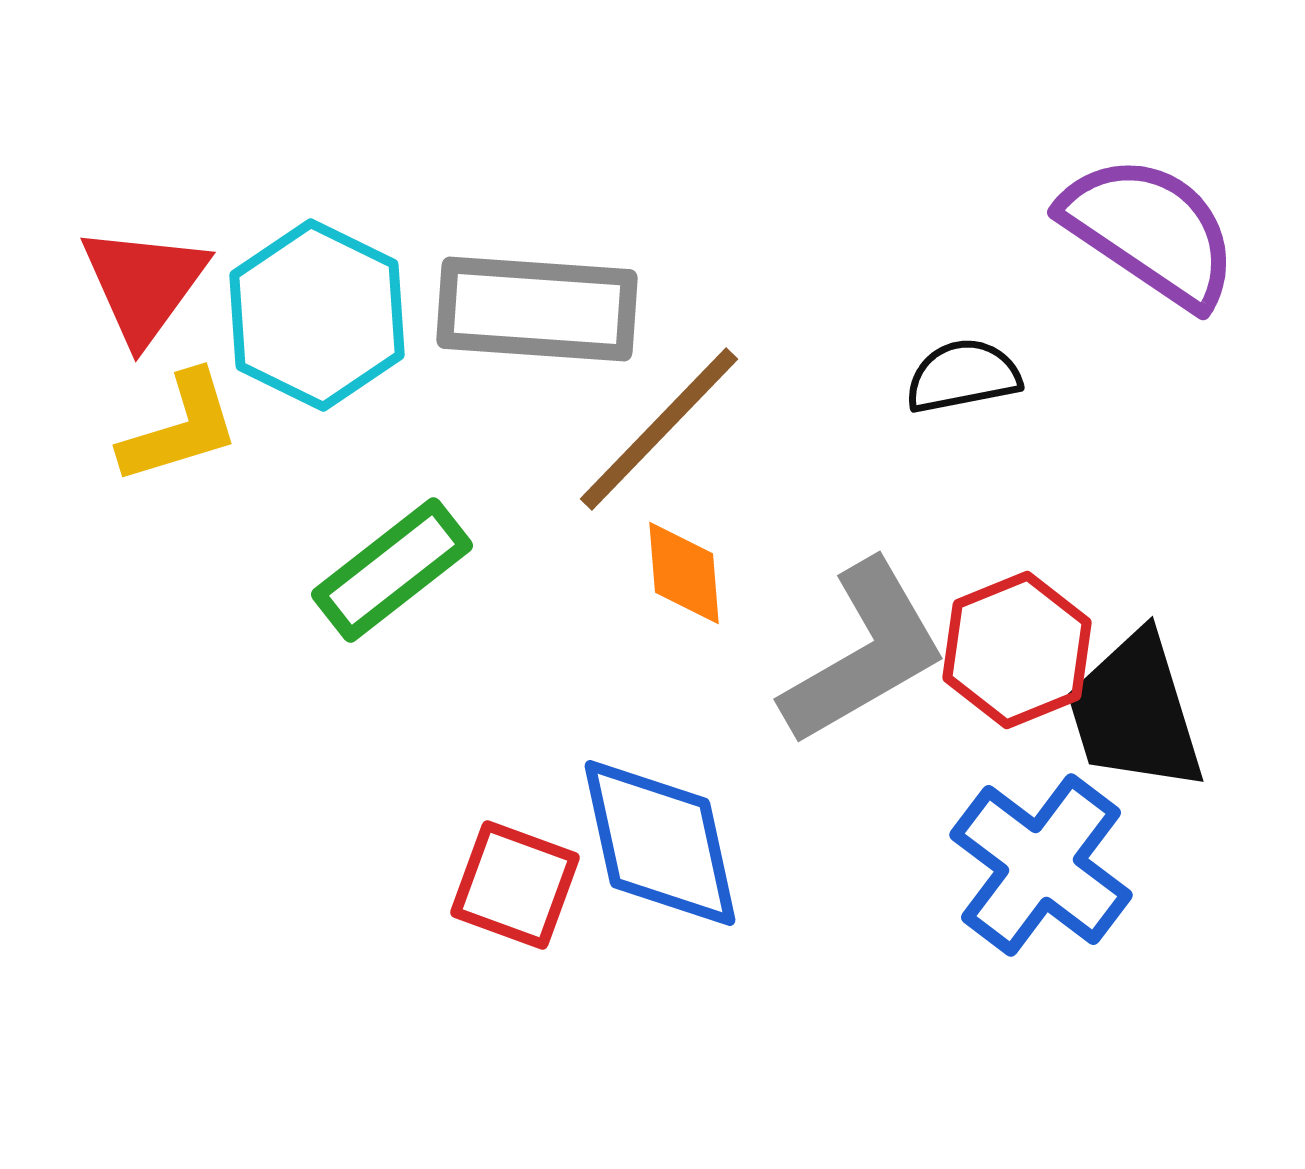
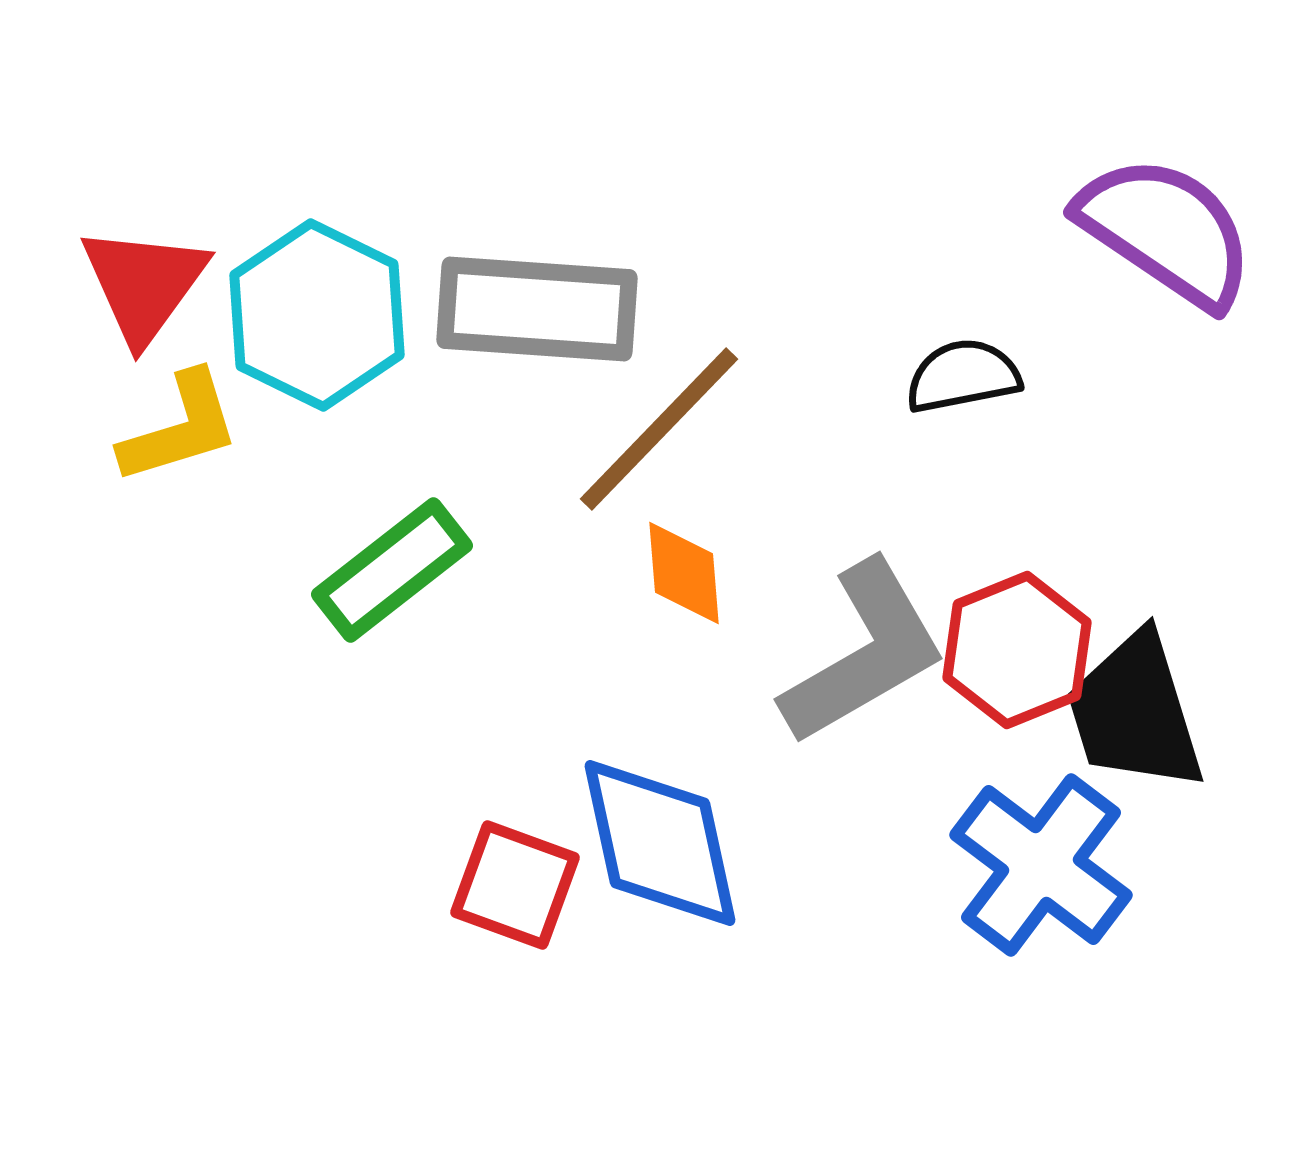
purple semicircle: moved 16 px right
